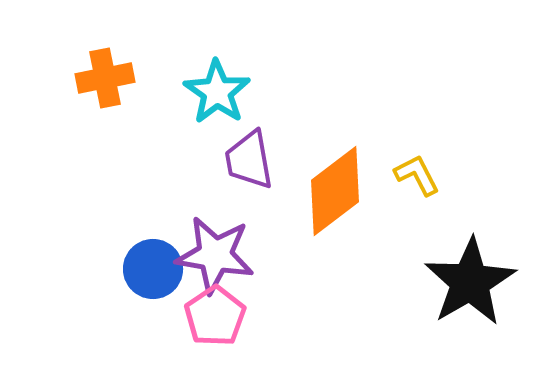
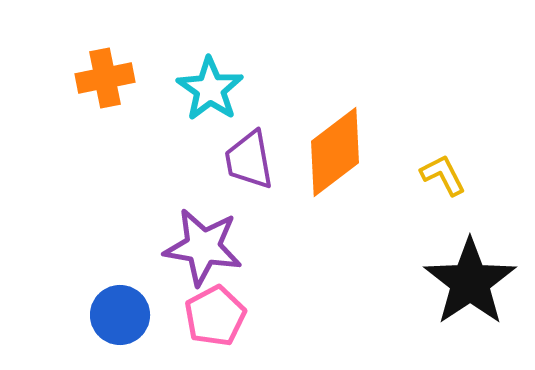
cyan star: moved 7 px left, 3 px up
yellow L-shape: moved 26 px right
orange diamond: moved 39 px up
purple star: moved 12 px left, 8 px up
blue circle: moved 33 px left, 46 px down
black star: rotated 4 degrees counterclockwise
pink pentagon: rotated 6 degrees clockwise
